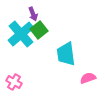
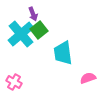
cyan trapezoid: moved 3 px left, 1 px up
